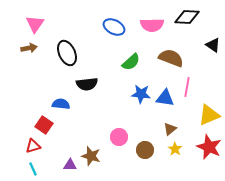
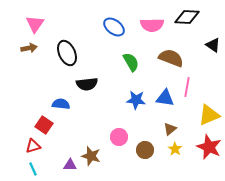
blue ellipse: rotated 10 degrees clockwise
green semicircle: rotated 78 degrees counterclockwise
blue star: moved 5 px left, 6 px down
